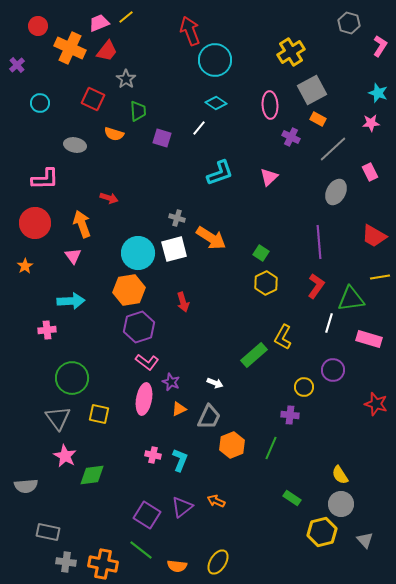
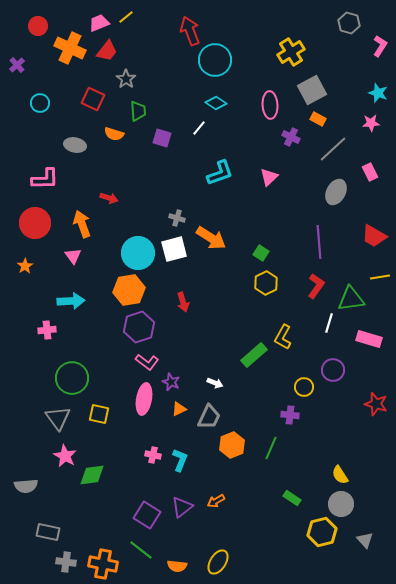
orange arrow at (216, 501): rotated 54 degrees counterclockwise
